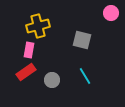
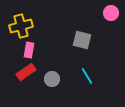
yellow cross: moved 17 px left
cyan line: moved 2 px right
gray circle: moved 1 px up
